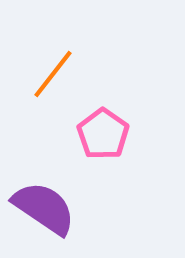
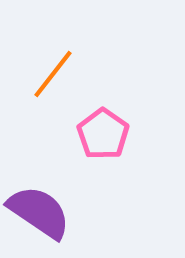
purple semicircle: moved 5 px left, 4 px down
